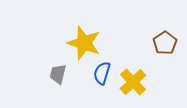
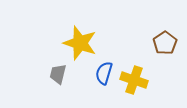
yellow star: moved 4 px left
blue semicircle: moved 2 px right
yellow cross: moved 1 px right, 2 px up; rotated 28 degrees counterclockwise
